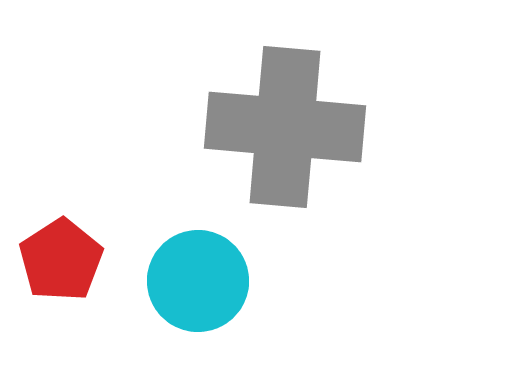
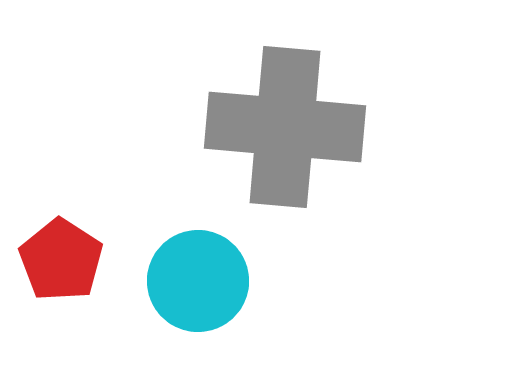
red pentagon: rotated 6 degrees counterclockwise
